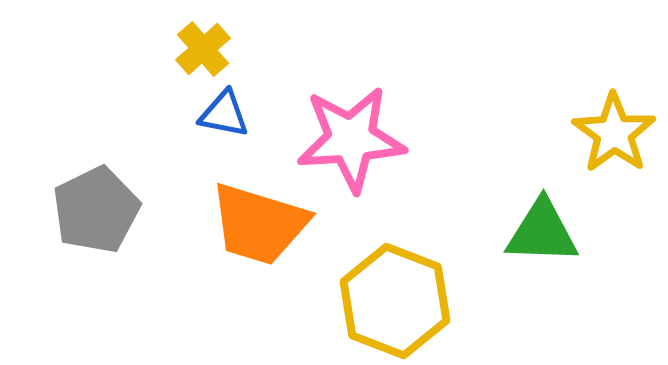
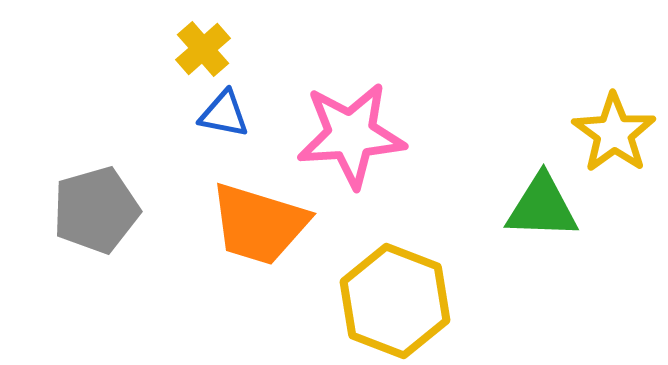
pink star: moved 4 px up
gray pentagon: rotated 10 degrees clockwise
green triangle: moved 25 px up
